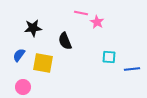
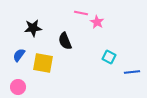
cyan square: rotated 24 degrees clockwise
blue line: moved 3 px down
pink circle: moved 5 px left
